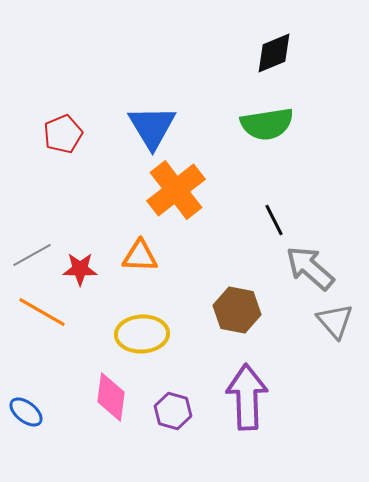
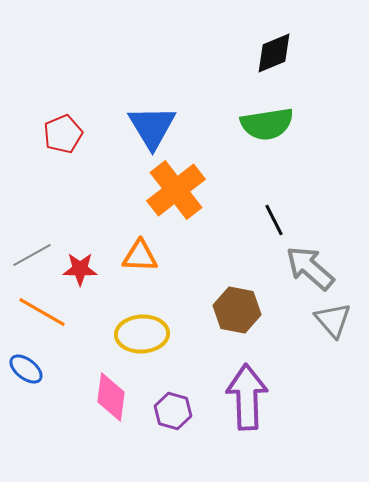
gray triangle: moved 2 px left, 1 px up
blue ellipse: moved 43 px up
